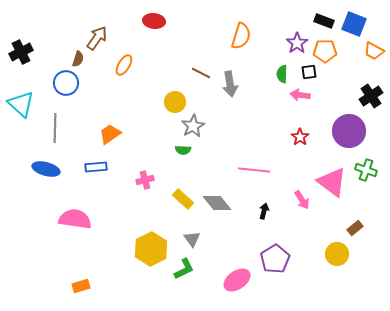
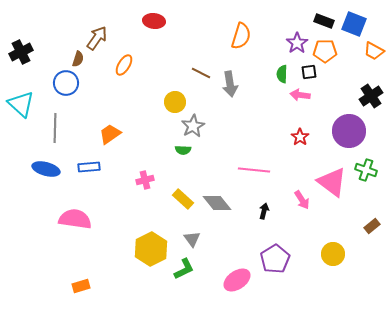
blue rectangle at (96, 167): moved 7 px left
brown rectangle at (355, 228): moved 17 px right, 2 px up
yellow circle at (337, 254): moved 4 px left
